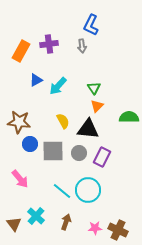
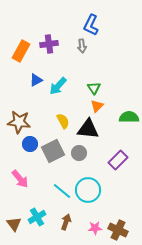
gray square: rotated 25 degrees counterclockwise
purple rectangle: moved 16 px right, 3 px down; rotated 18 degrees clockwise
cyan cross: moved 1 px right, 1 px down; rotated 18 degrees clockwise
